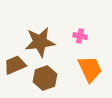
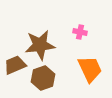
pink cross: moved 4 px up
brown star: moved 3 px down
brown hexagon: moved 2 px left
